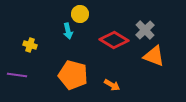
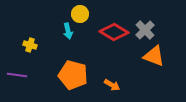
red diamond: moved 8 px up
